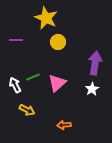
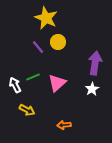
purple line: moved 22 px right, 7 px down; rotated 48 degrees clockwise
